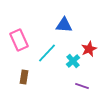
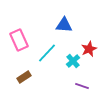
brown rectangle: rotated 48 degrees clockwise
